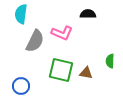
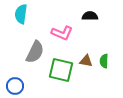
black semicircle: moved 2 px right, 2 px down
gray semicircle: moved 11 px down
green semicircle: moved 6 px left
brown triangle: moved 12 px up
blue circle: moved 6 px left
